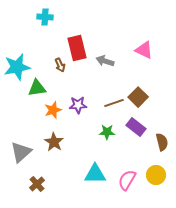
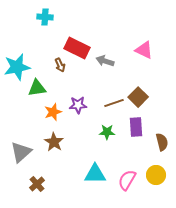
red rectangle: rotated 50 degrees counterclockwise
orange star: moved 2 px down
purple rectangle: rotated 48 degrees clockwise
